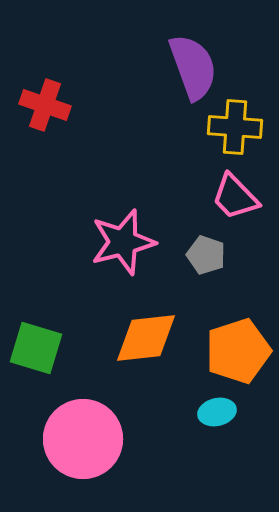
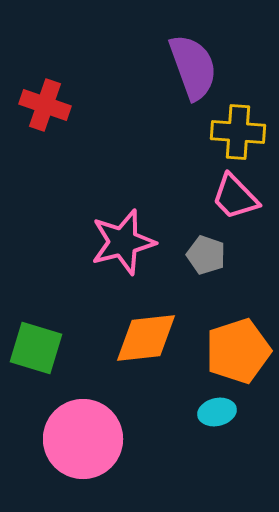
yellow cross: moved 3 px right, 5 px down
